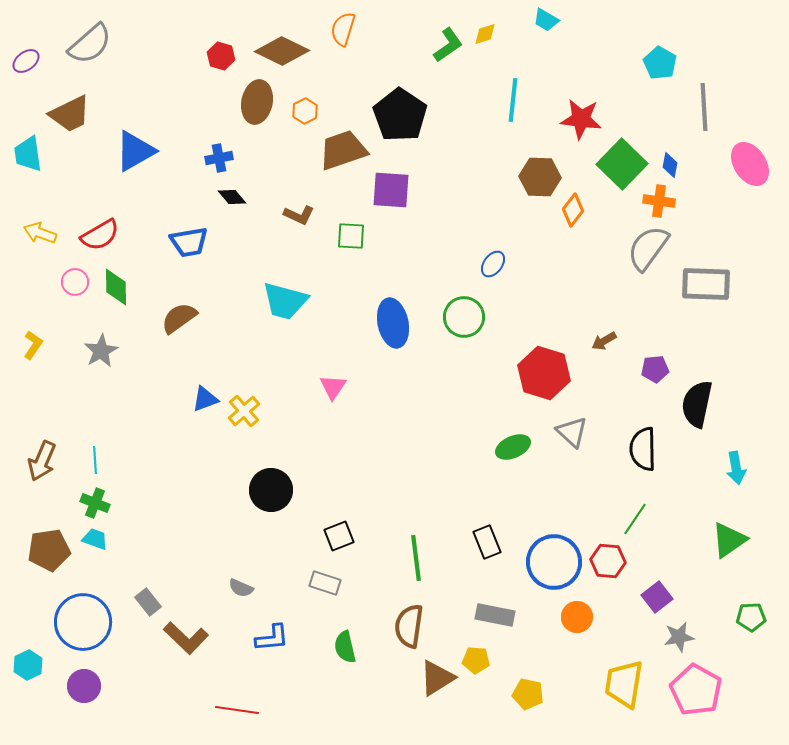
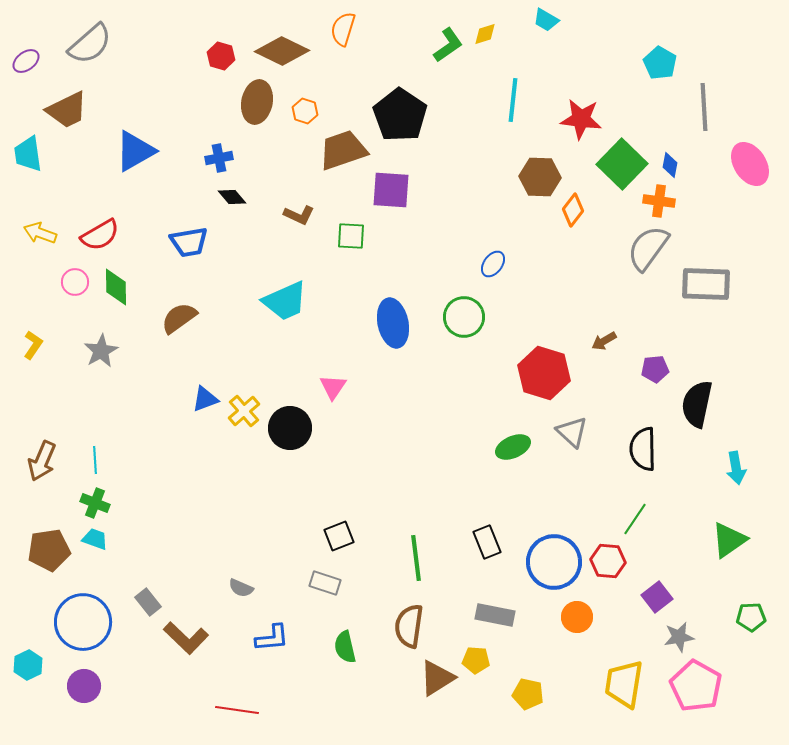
orange hexagon at (305, 111): rotated 15 degrees counterclockwise
brown trapezoid at (70, 114): moved 3 px left, 4 px up
cyan trapezoid at (285, 301): rotated 39 degrees counterclockwise
black circle at (271, 490): moved 19 px right, 62 px up
pink pentagon at (696, 690): moved 4 px up
